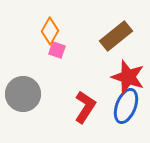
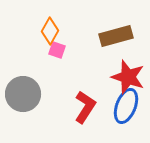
brown rectangle: rotated 24 degrees clockwise
